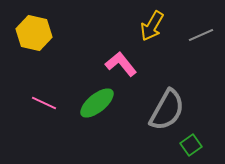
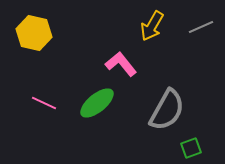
gray line: moved 8 px up
green square: moved 3 px down; rotated 15 degrees clockwise
